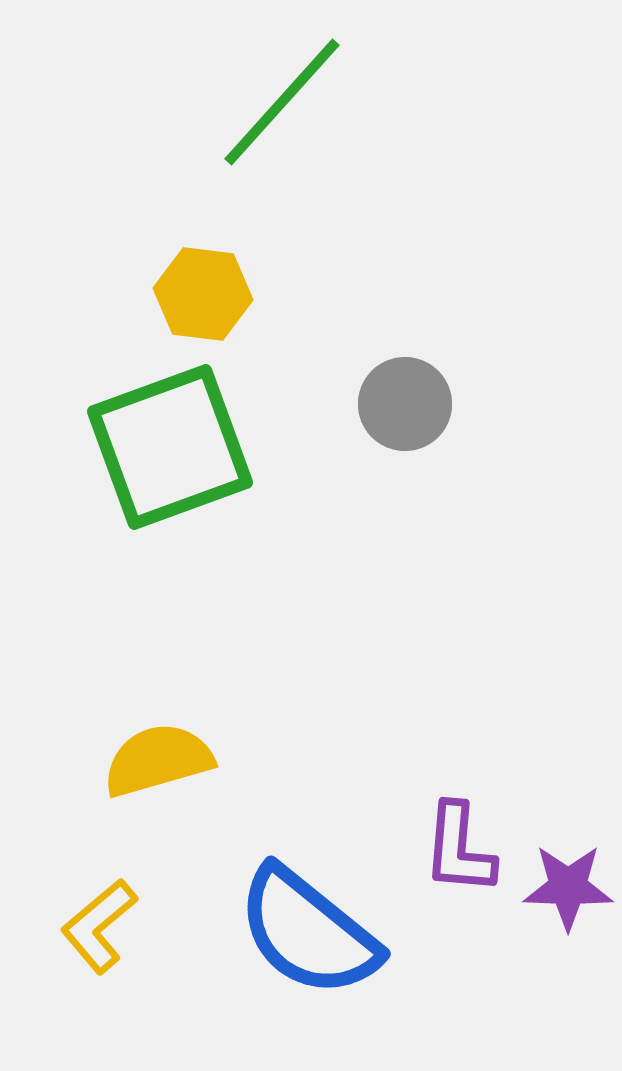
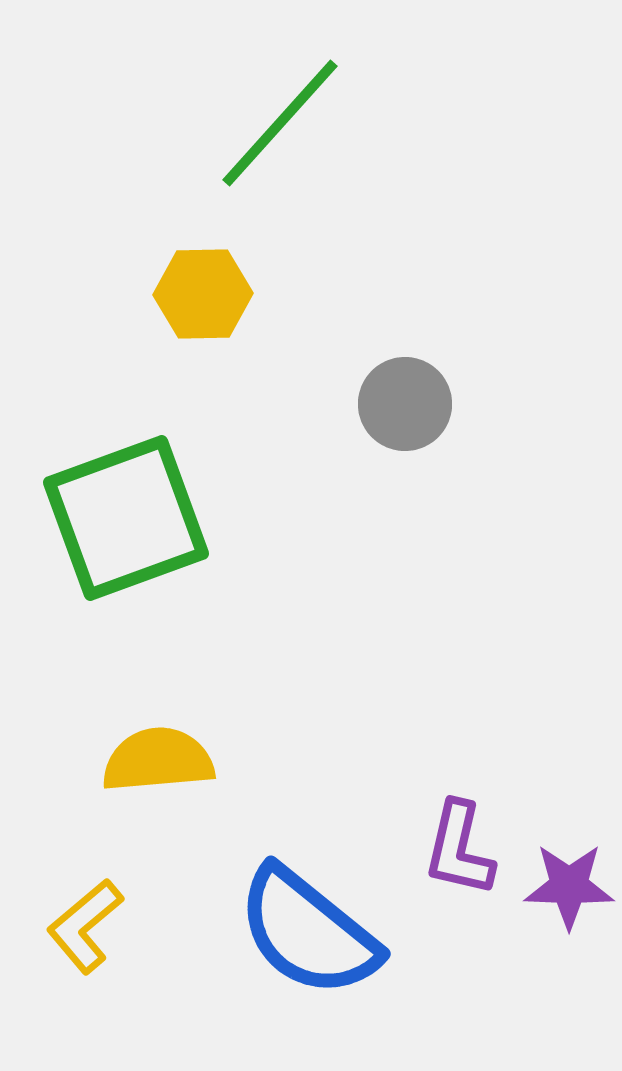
green line: moved 2 px left, 21 px down
yellow hexagon: rotated 8 degrees counterclockwise
green square: moved 44 px left, 71 px down
yellow semicircle: rotated 11 degrees clockwise
purple L-shape: rotated 8 degrees clockwise
purple star: moved 1 px right, 1 px up
yellow L-shape: moved 14 px left
